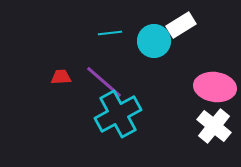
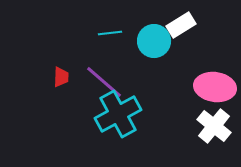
red trapezoid: rotated 95 degrees clockwise
